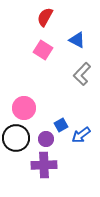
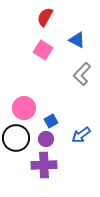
blue square: moved 10 px left, 4 px up
